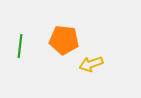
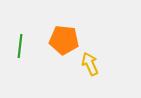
yellow arrow: moved 1 px left; rotated 85 degrees clockwise
